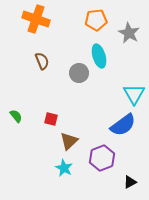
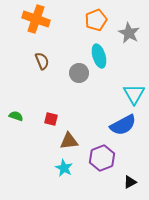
orange pentagon: rotated 15 degrees counterclockwise
green semicircle: rotated 32 degrees counterclockwise
blue semicircle: rotated 8 degrees clockwise
brown triangle: rotated 36 degrees clockwise
